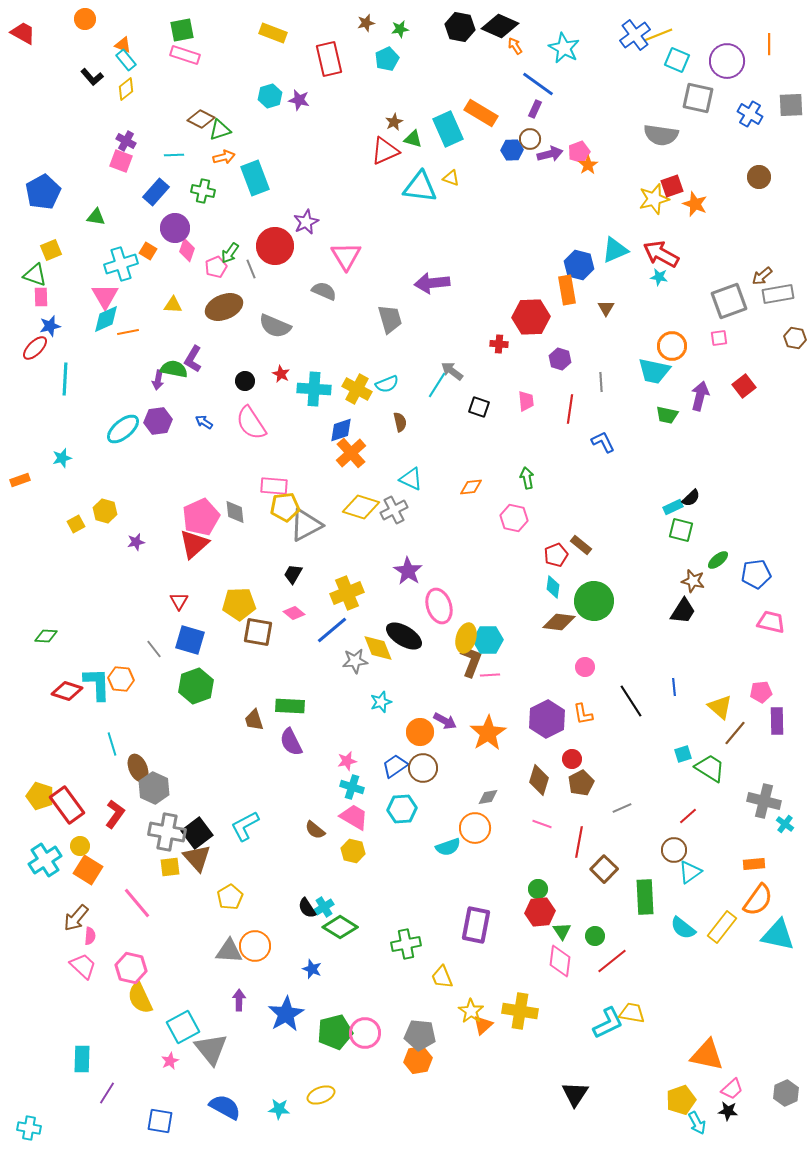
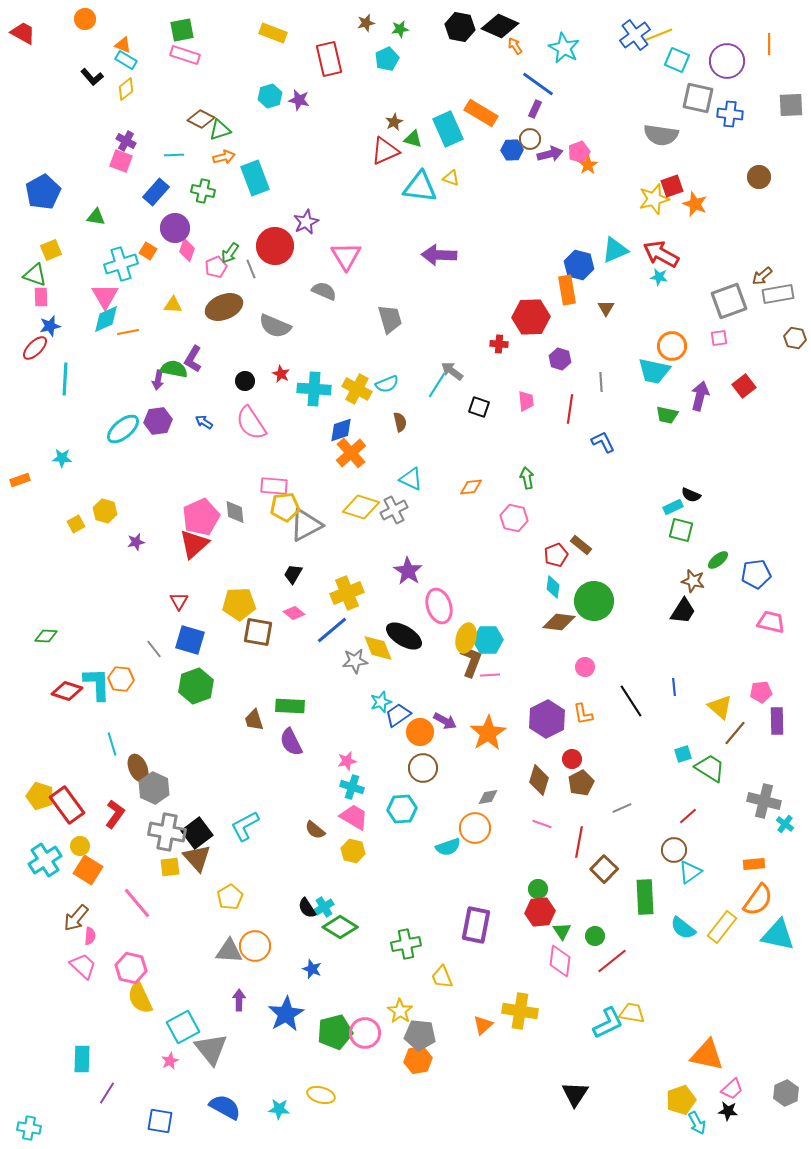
cyan rectangle at (126, 60): rotated 20 degrees counterclockwise
blue cross at (750, 114): moved 20 px left; rotated 25 degrees counterclockwise
purple arrow at (432, 283): moved 7 px right, 28 px up; rotated 8 degrees clockwise
cyan star at (62, 458): rotated 18 degrees clockwise
black semicircle at (691, 498): moved 3 px up; rotated 66 degrees clockwise
blue trapezoid at (395, 766): moved 3 px right, 51 px up
yellow star at (471, 1011): moved 71 px left
yellow ellipse at (321, 1095): rotated 36 degrees clockwise
